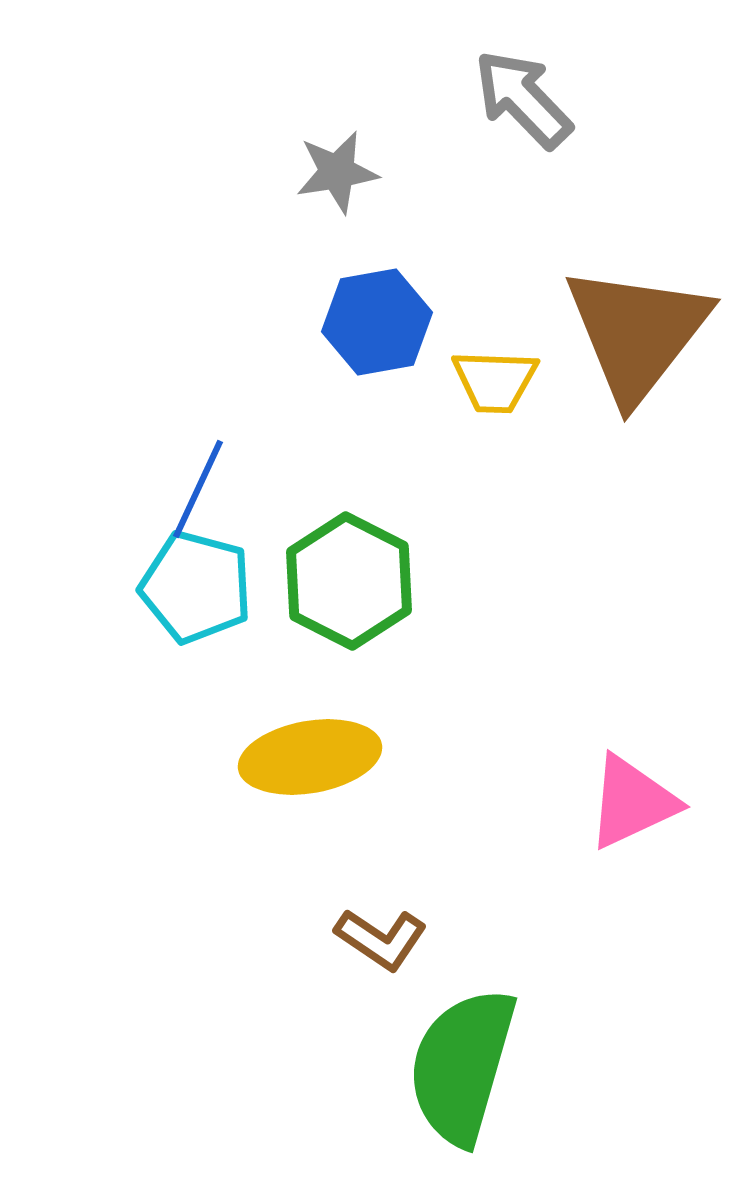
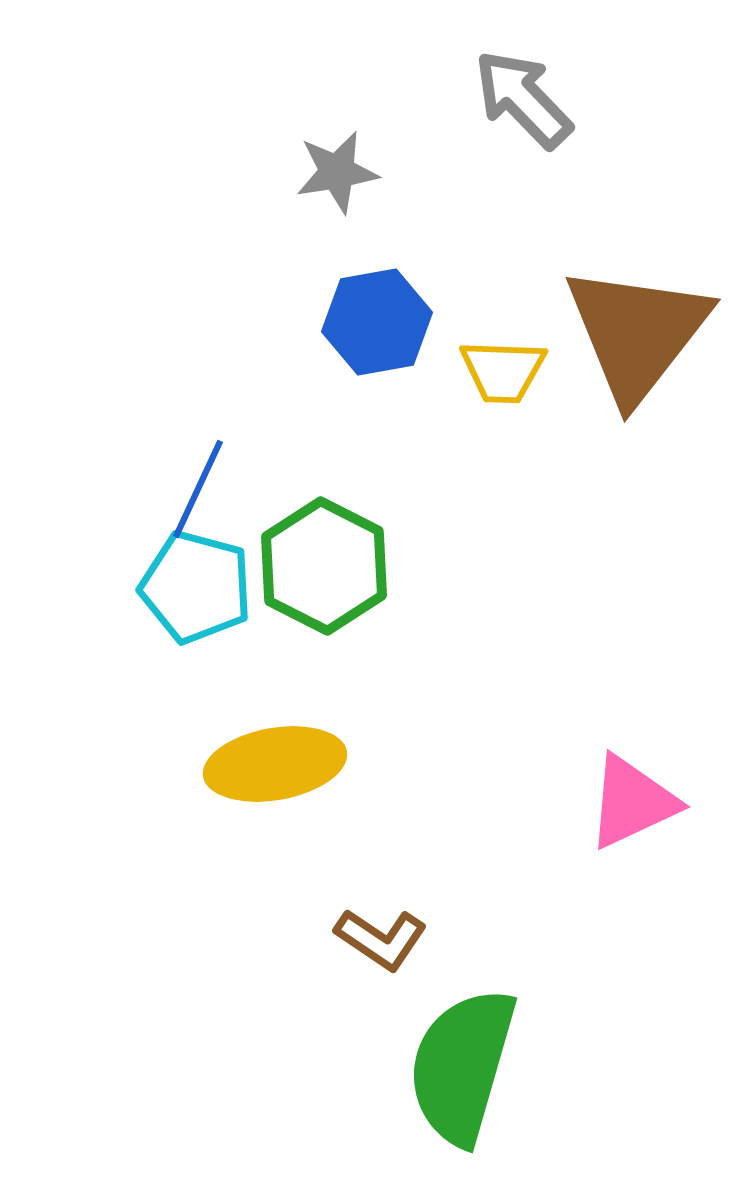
yellow trapezoid: moved 8 px right, 10 px up
green hexagon: moved 25 px left, 15 px up
yellow ellipse: moved 35 px left, 7 px down
